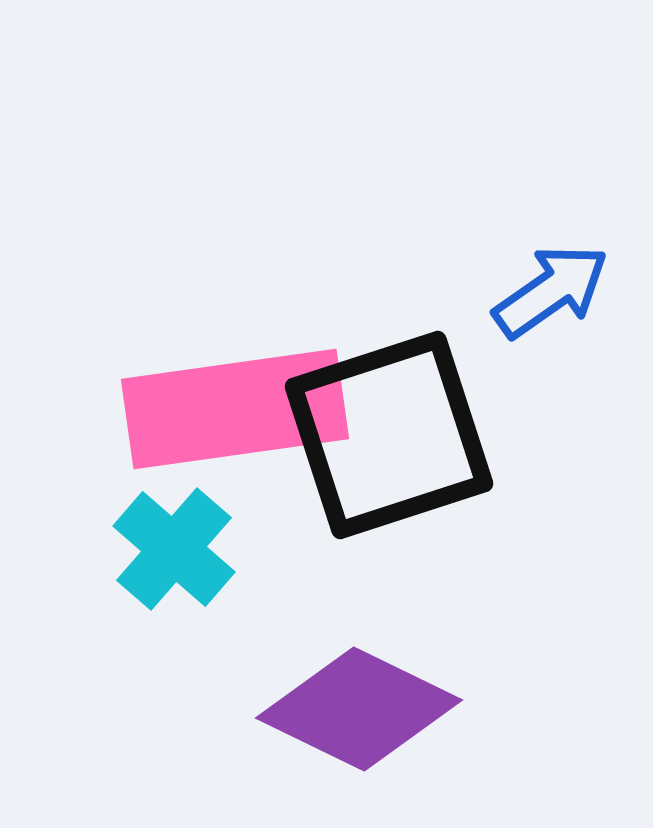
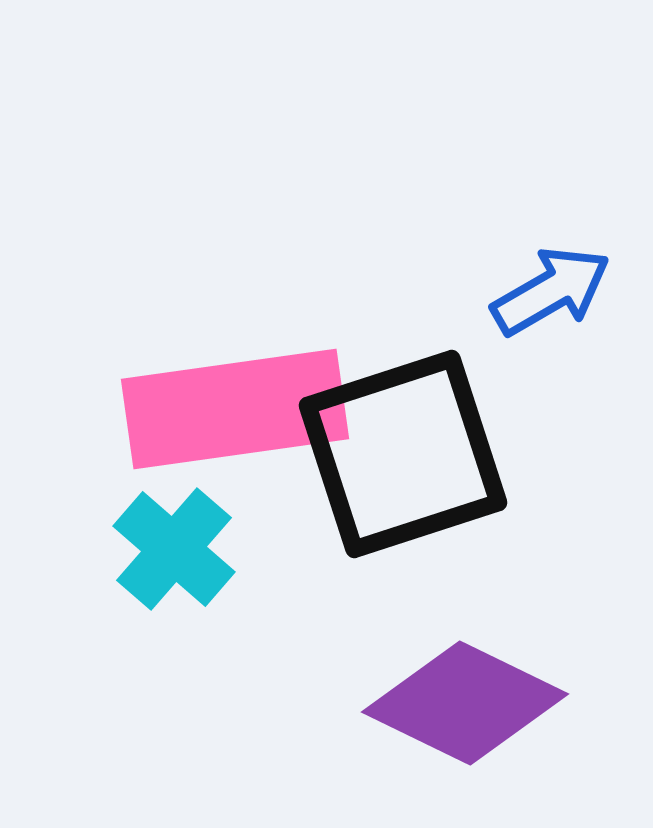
blue arrow: rotated 5 degrees clockwise
black square: moved 14 px right, 19 px down
purple diamond: moved 106 px right, 6 px up
